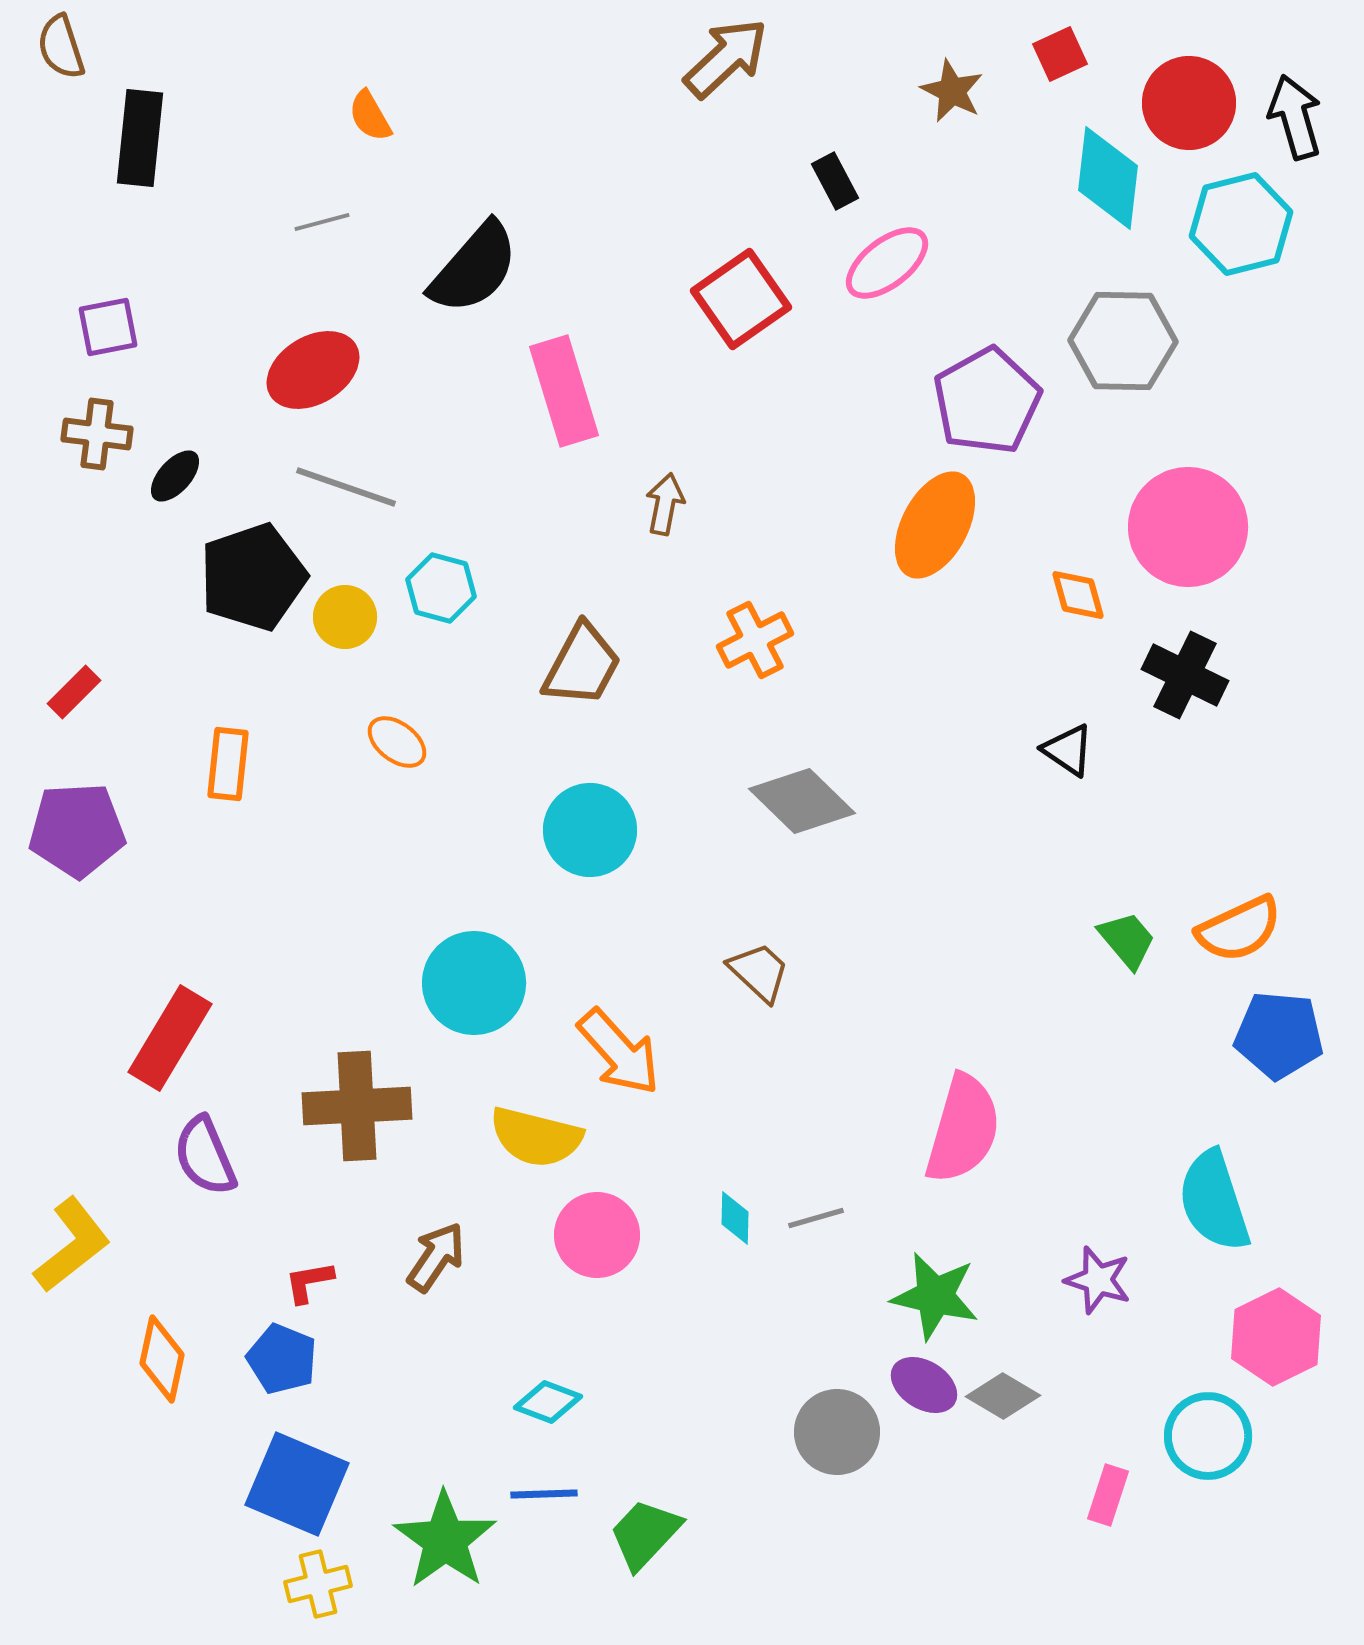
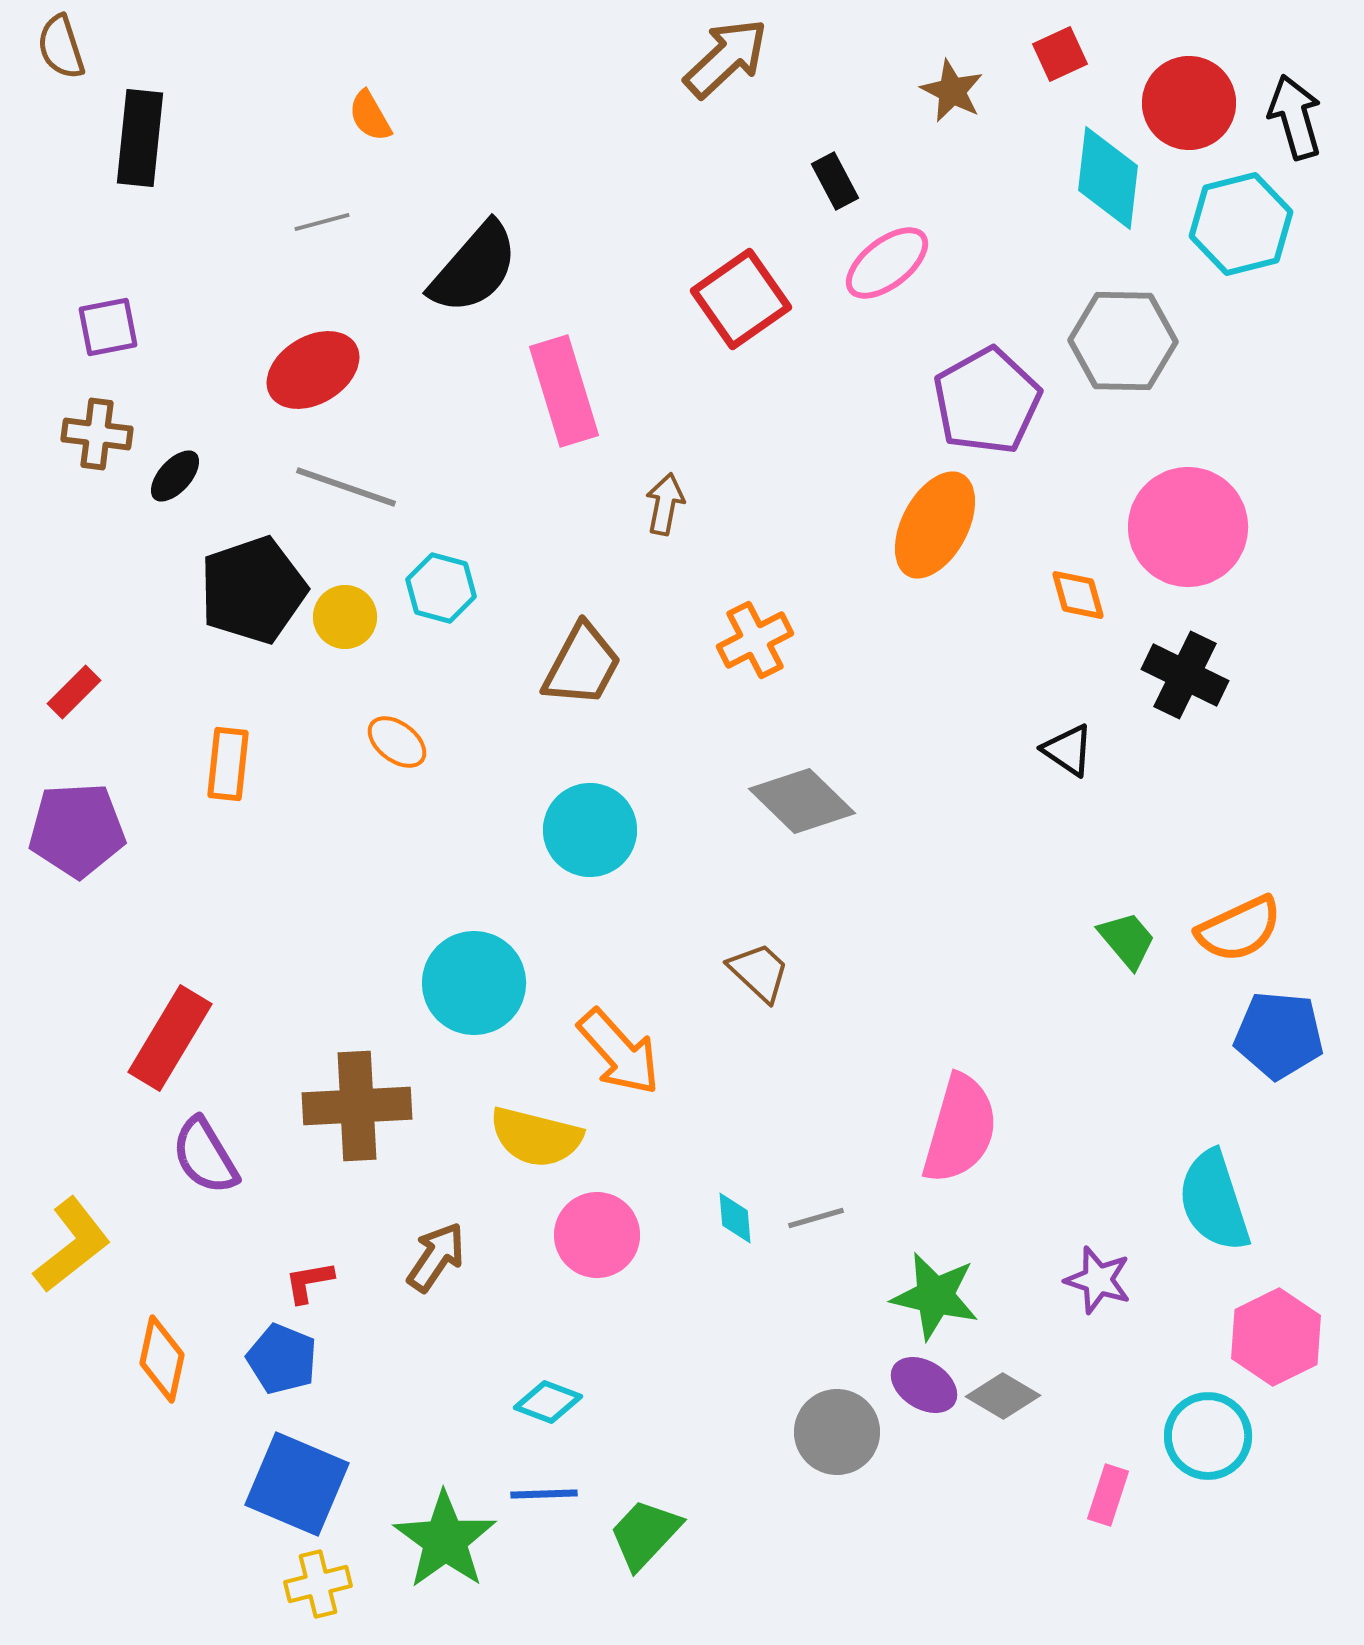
black pentagon at (253, 577): moved 13 px down
pink semicircle at (963, 1129): moved 3 px left
purple semicircle at (205, 1156): rotated 8 degrees counterclockwise
cyan diamond at (735, 1218): rotated 6 degrees counterclockwise
